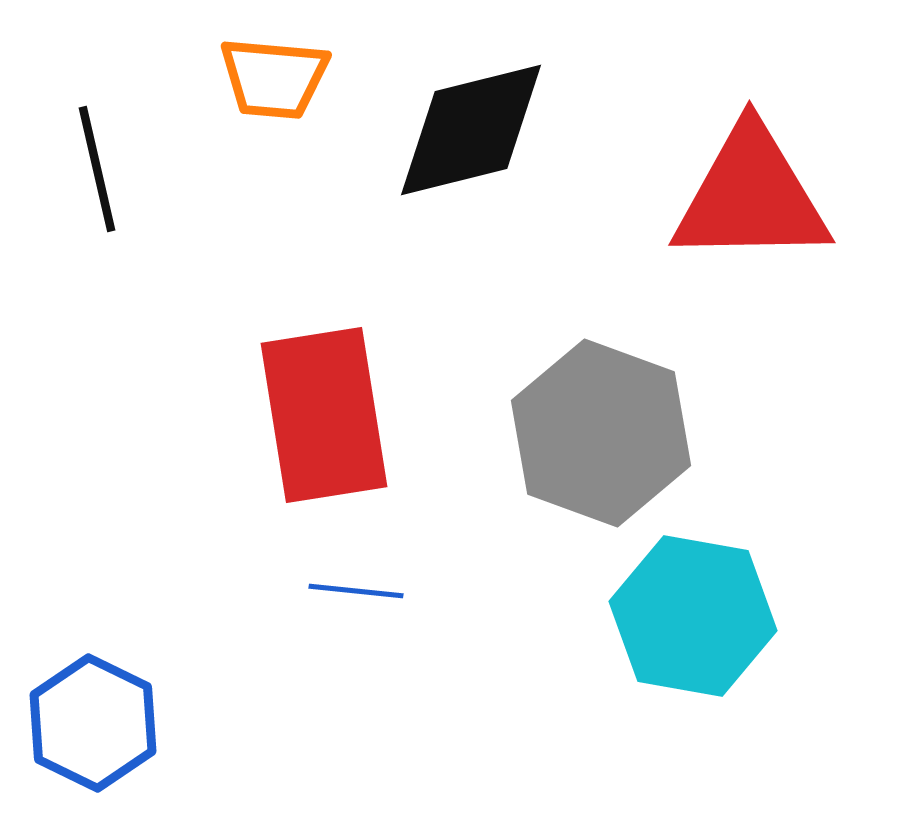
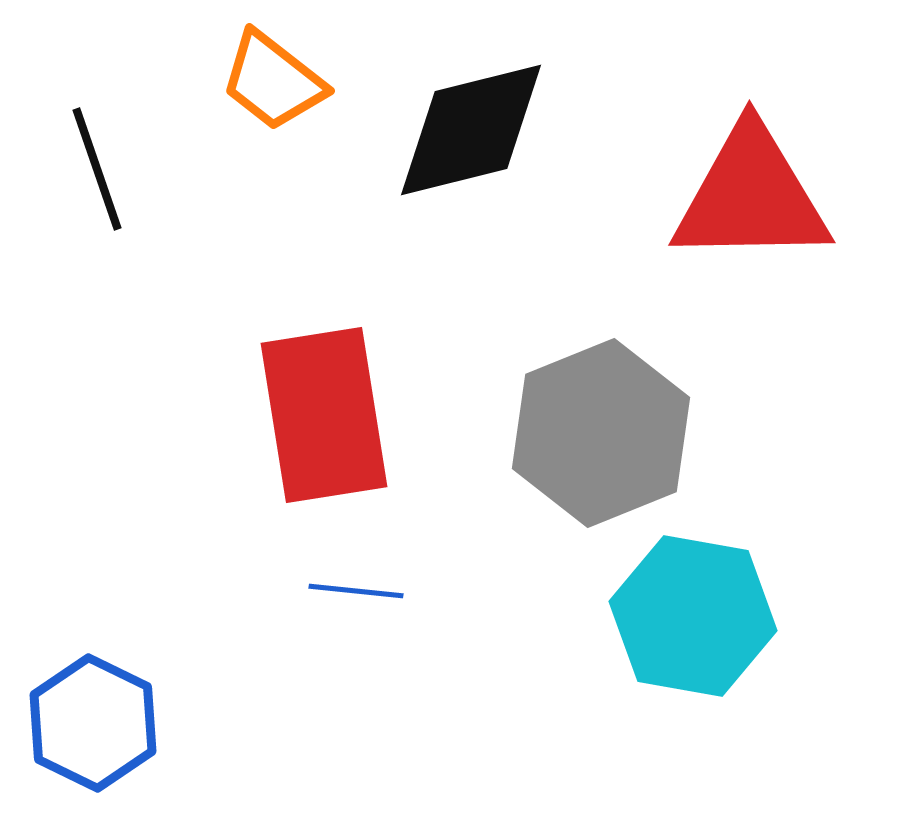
orange trapezoid: moved 1 px left, 3 px down; rotated 33 degrees clockwise
black line: rotated 6 degrees counterclockwise
gray hexagon: rotated 18 degrees clockwise
